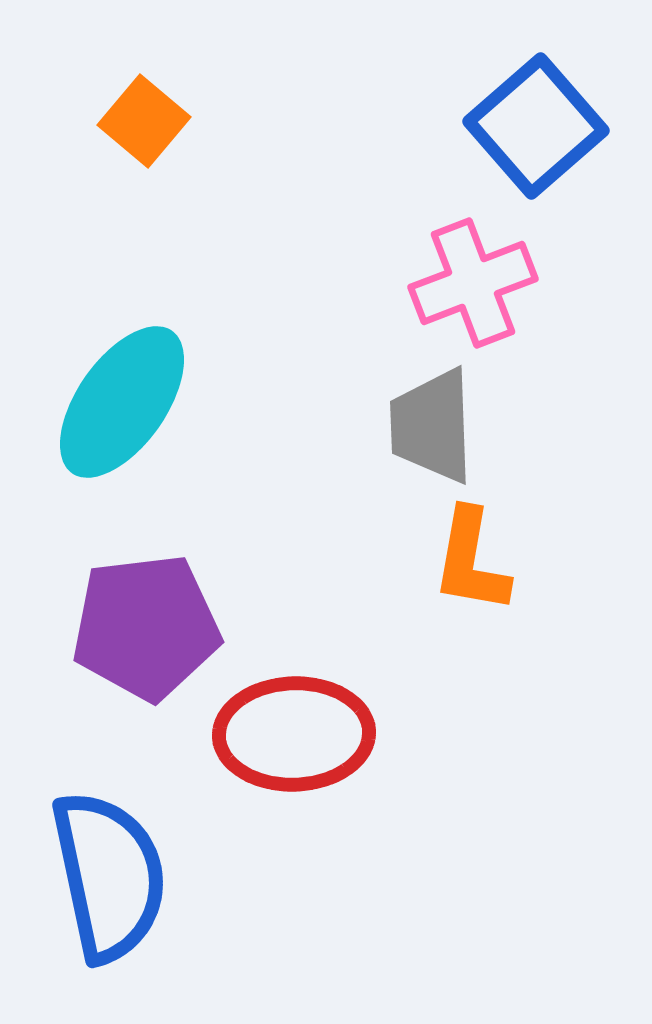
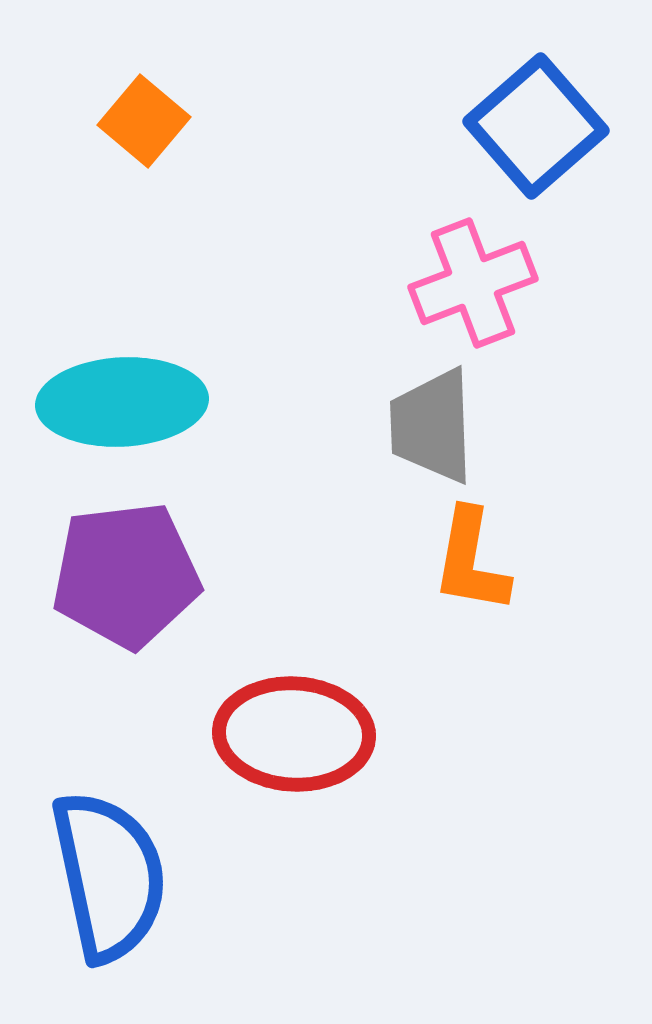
cyan ellipse: rotated 52 degrees clockwise
purple pentagon: moved 20 px left, 52 px up
red ellipse: rotated 5 degrees clockwise
